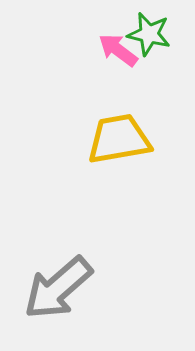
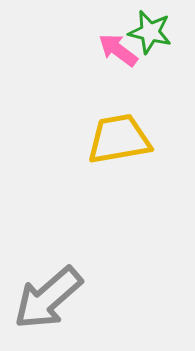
green star: moved 1 px right, 2 px up
gray arrow: moved 10 px left, 10 px down
